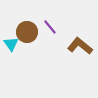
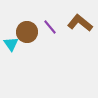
brown L-shape: moved 23 px up
